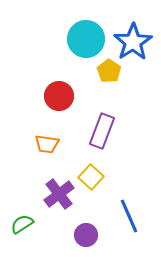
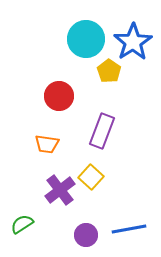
purple cross: moved 1 px right, 4 px up
blue line: moved 13 px down; rotated 76 degrees counterclockwise
